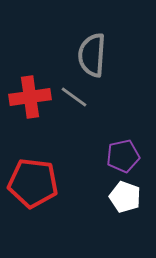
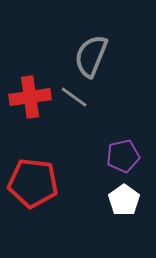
gray semicircle: moved 1 px left, 1 px down; rotated 18 degrees clockwise
white pentagon: moved 1 px left, 3 px down; rotated 16 degrees clockwise
